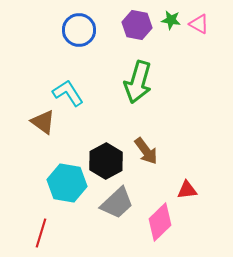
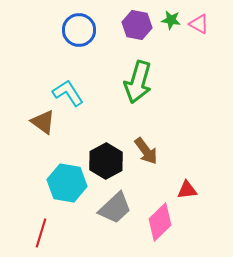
gray trapezoid: moved 2 px left, 5 px down
